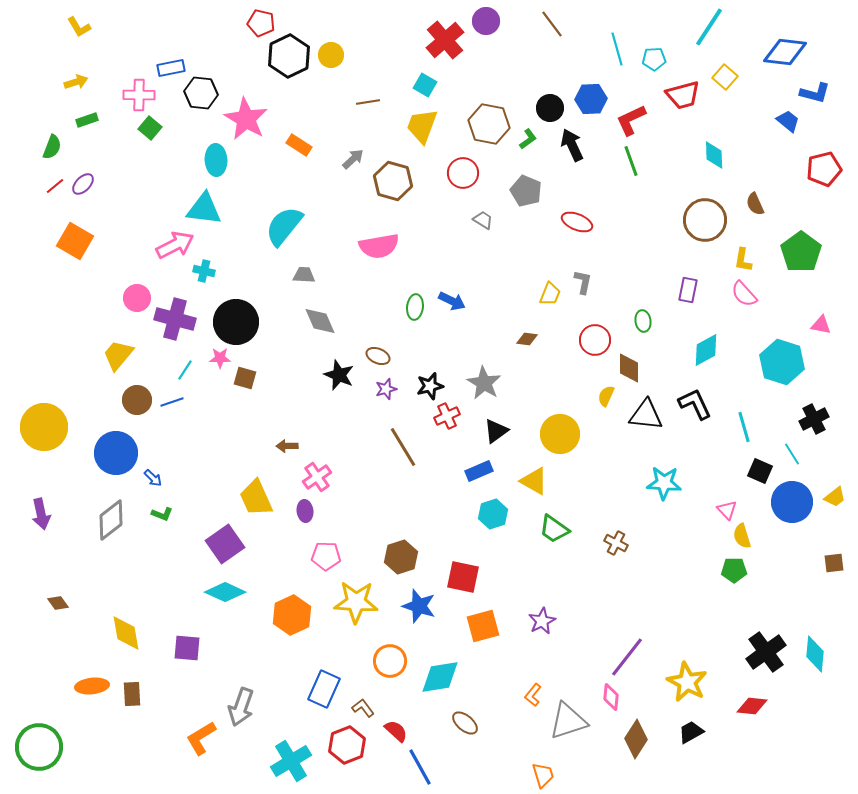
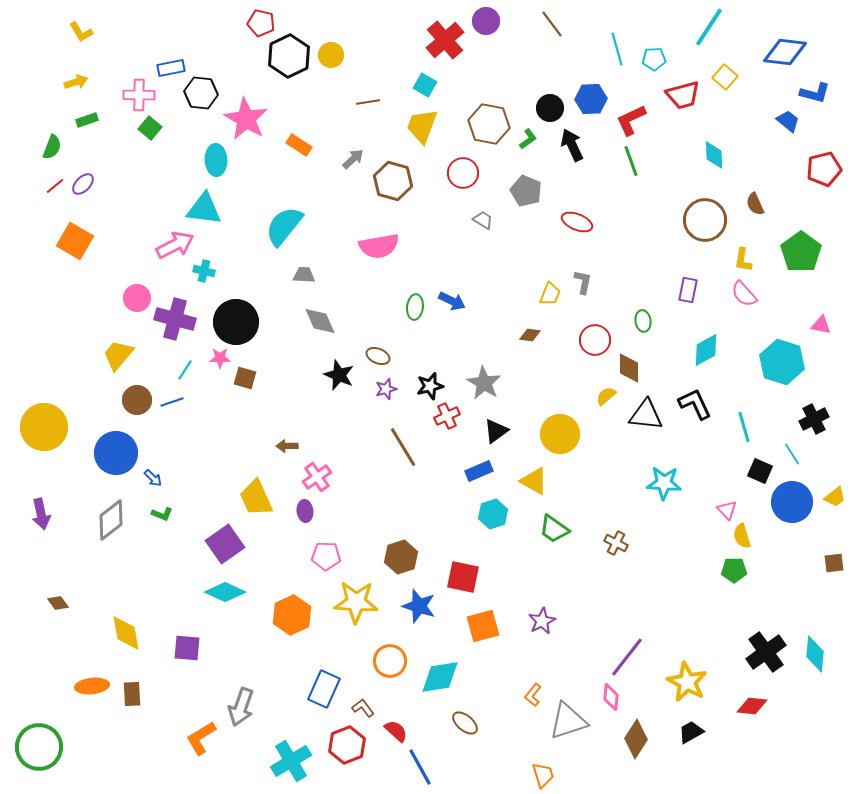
yellow L-shape at (79, 27): moved 2 px right, 5 px down
brown diamond at (527, 339): moved 3 px right, 4 px up
yellow semicircle at (606, 396): rotated 25 degrees clockwise
